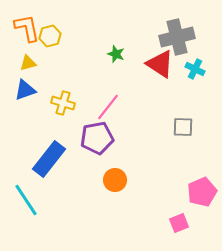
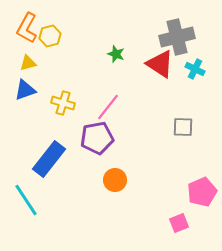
orange L-shape: rotated 140 degrees counterclockwise
